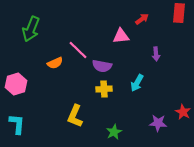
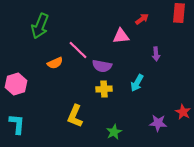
green arrow: moved 9 px right, 3 px up
